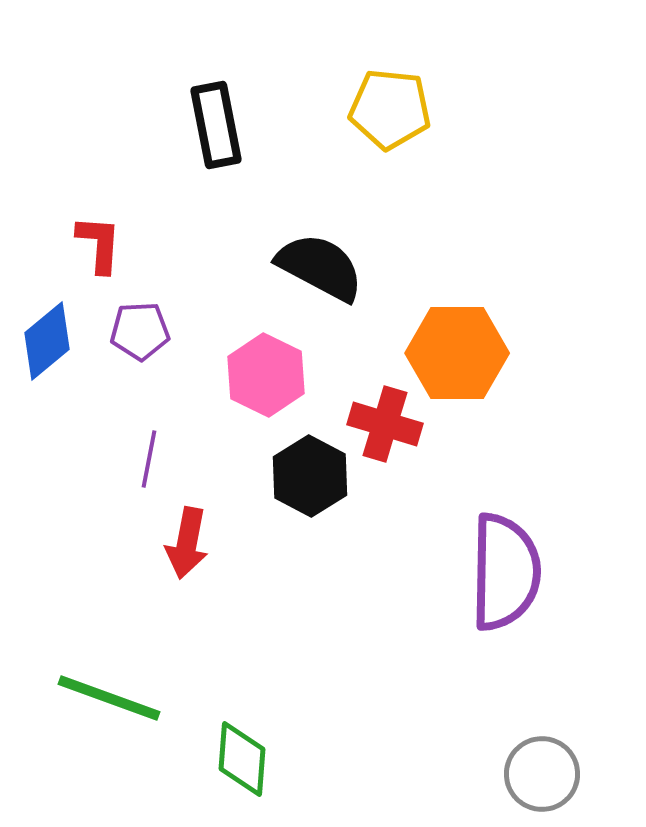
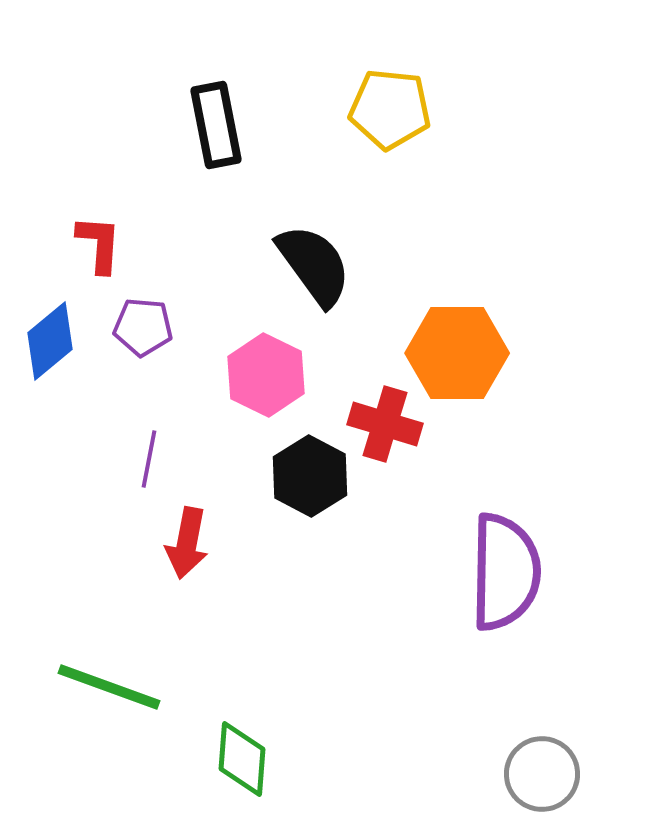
black semicircle: moved 6 px left, 2 px up; rotated 26 degrees clockwise
purple pentagon: moved 3 px right, 4 px up; rotated 8 degrees clockwise
blue diamond: moved 3 px right
green line: moved 11 px up
